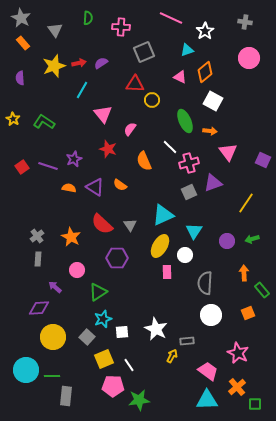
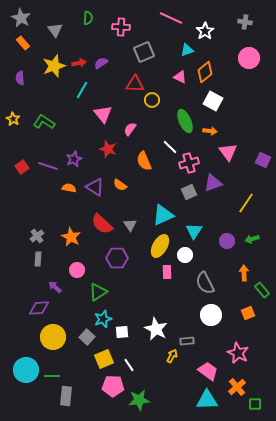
gray semicircle at (205, 283): rotated 30 degrees counterclockwise
